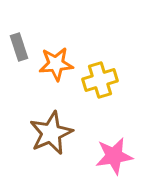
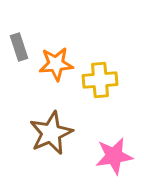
yellow cross: rotated 12 degrees clockwise
